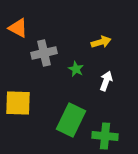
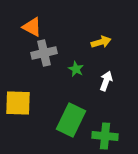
orange triangle: moved 14 px right, 1 px up
